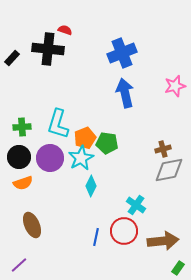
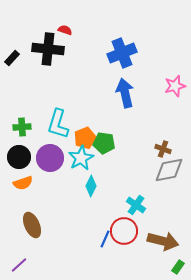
green pentagon: moved 3 px left
brown cross: rotated 35 degrees clockwise
blue line: moved 9 px right, 2 px down; rotated 12 degrees clockwise
brown arrow: rotated 20 degrees clockwise
green rectangle: moved 1 px up
